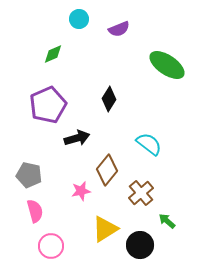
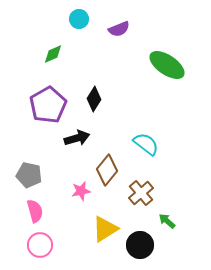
black diamond: moved 15 px left
purple pentagon: rotated 6 degrees counterclockwise
cyan semicircle: moved 3 px left
pink circle: moved 11 px left, 1 px up
